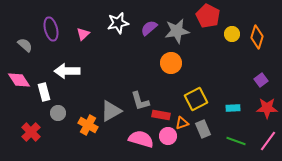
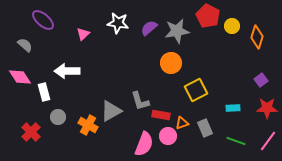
white star: rotated 20 degrees clockwise
purple ellipse: moved 8 px left, 9 px up; rotated 35 degrees counterclockwise
yellow circle: moved 8 px up
pink diamond: moved 1 px right, 3 px up
yellow square: moved 9 px up
gray circle: moved 4 px down
gray rectangle: moved 2 px right, 1 px up
pink semicircle: moved 3 px right, 5 px down; rotated 95 degrees clockwise
